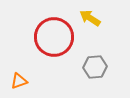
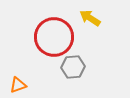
gray hexagon: moved 22 px left
orange triangle: moved 1 px left, 4 px down
